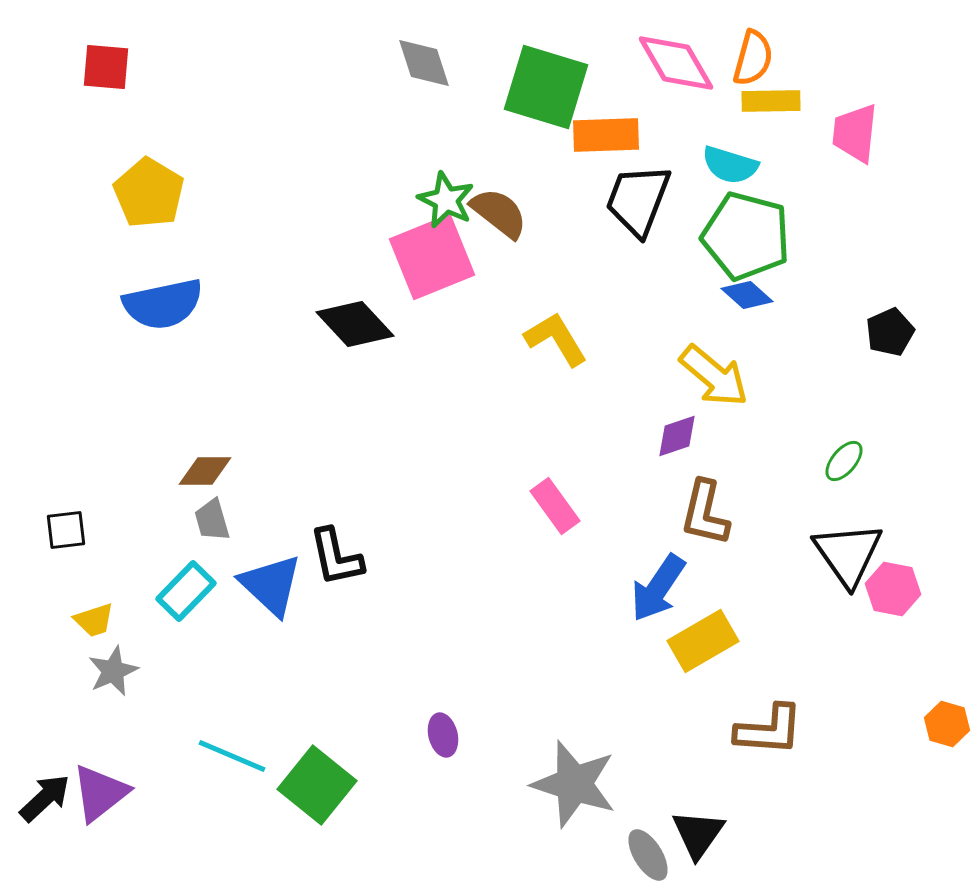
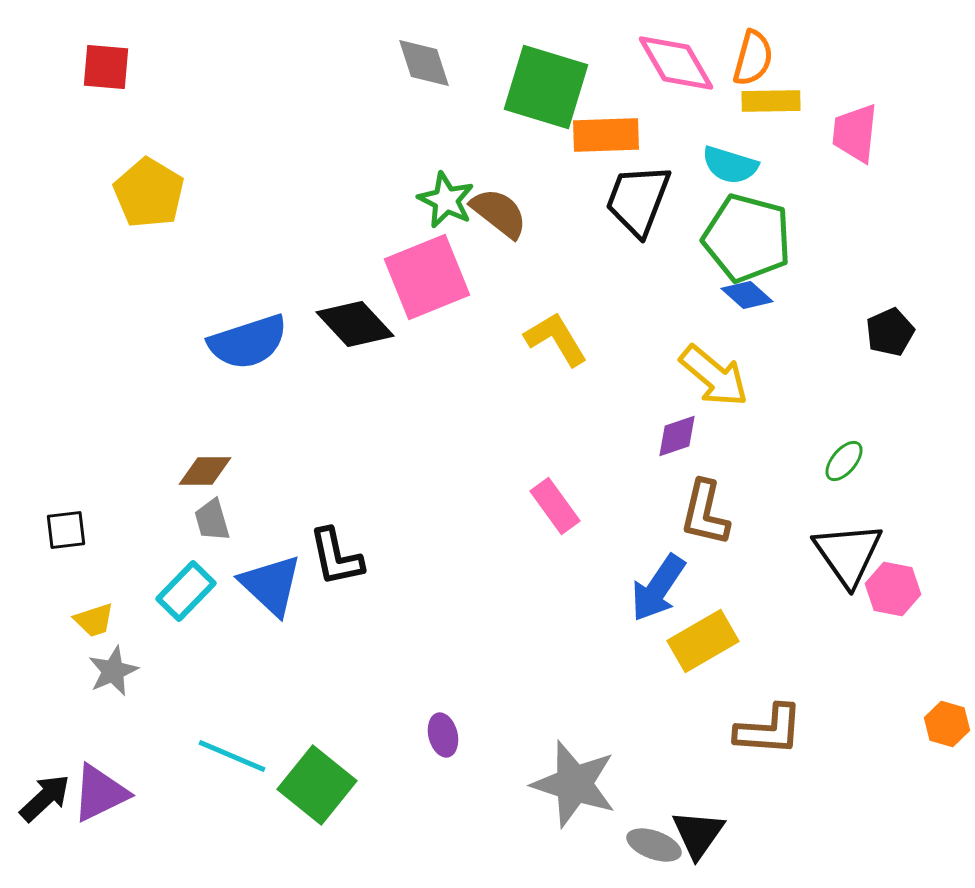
green pentagon at (746, 236): moved 1 px right, 2 px down
pink square at (432, 257): moved 5 px left, 20 px down
blue semicircle at (163, 304): moved 85 px right, 38 px down; rotated 6 degrees counterclockwise
purple triangle at (100, 793): rotated 12 degrees clockwise
gray ellipse at (648, 855): moved 6 px right, 10 px up; rotated 38 degrees counterclockwise
